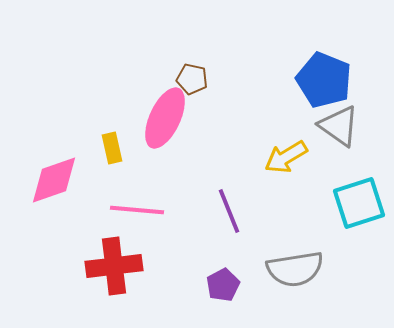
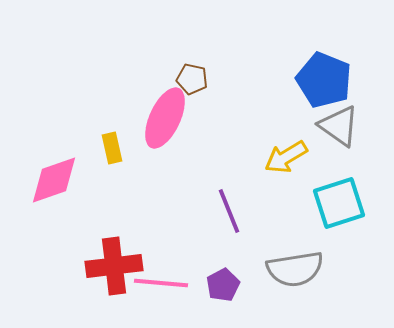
cyan square: moved 20 px left
pink line: moved 24 px right, 73 px down
